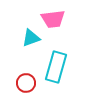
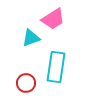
pink trapezoid: rotated 25 degrees counterclockwise
cyan rectangle: rotated 8 degrees counterclockwise
